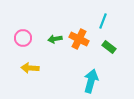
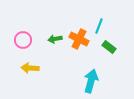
cyan line: moved 4 px left, 5 px down
pink circle: moved 2 px down
